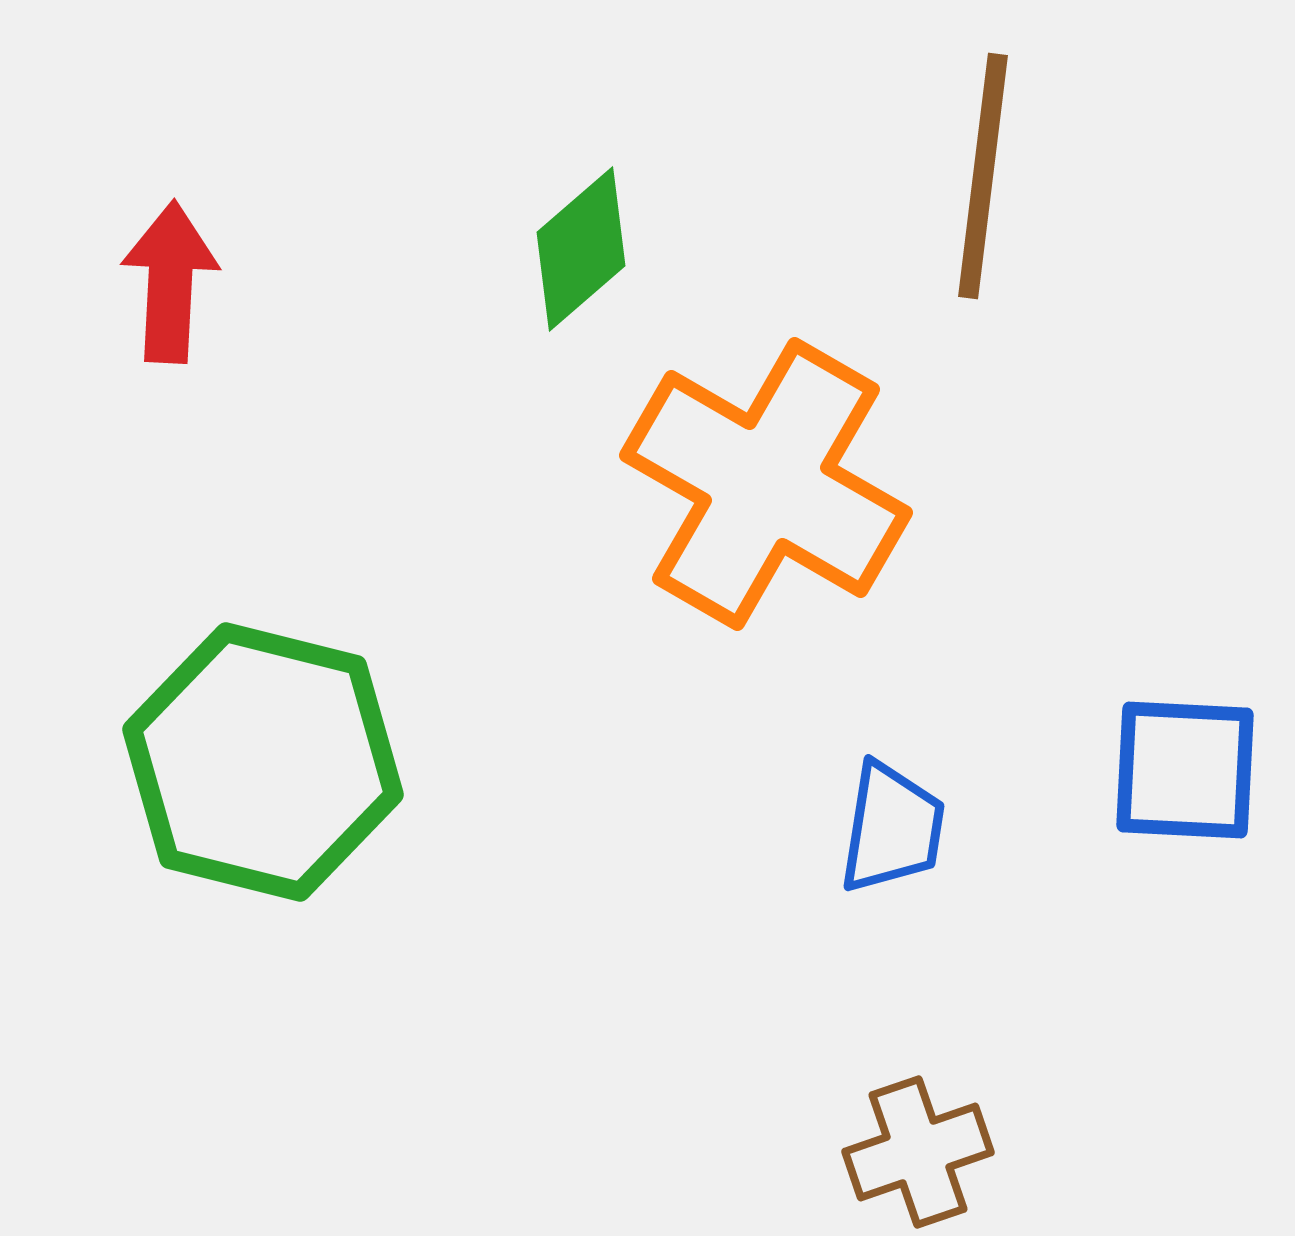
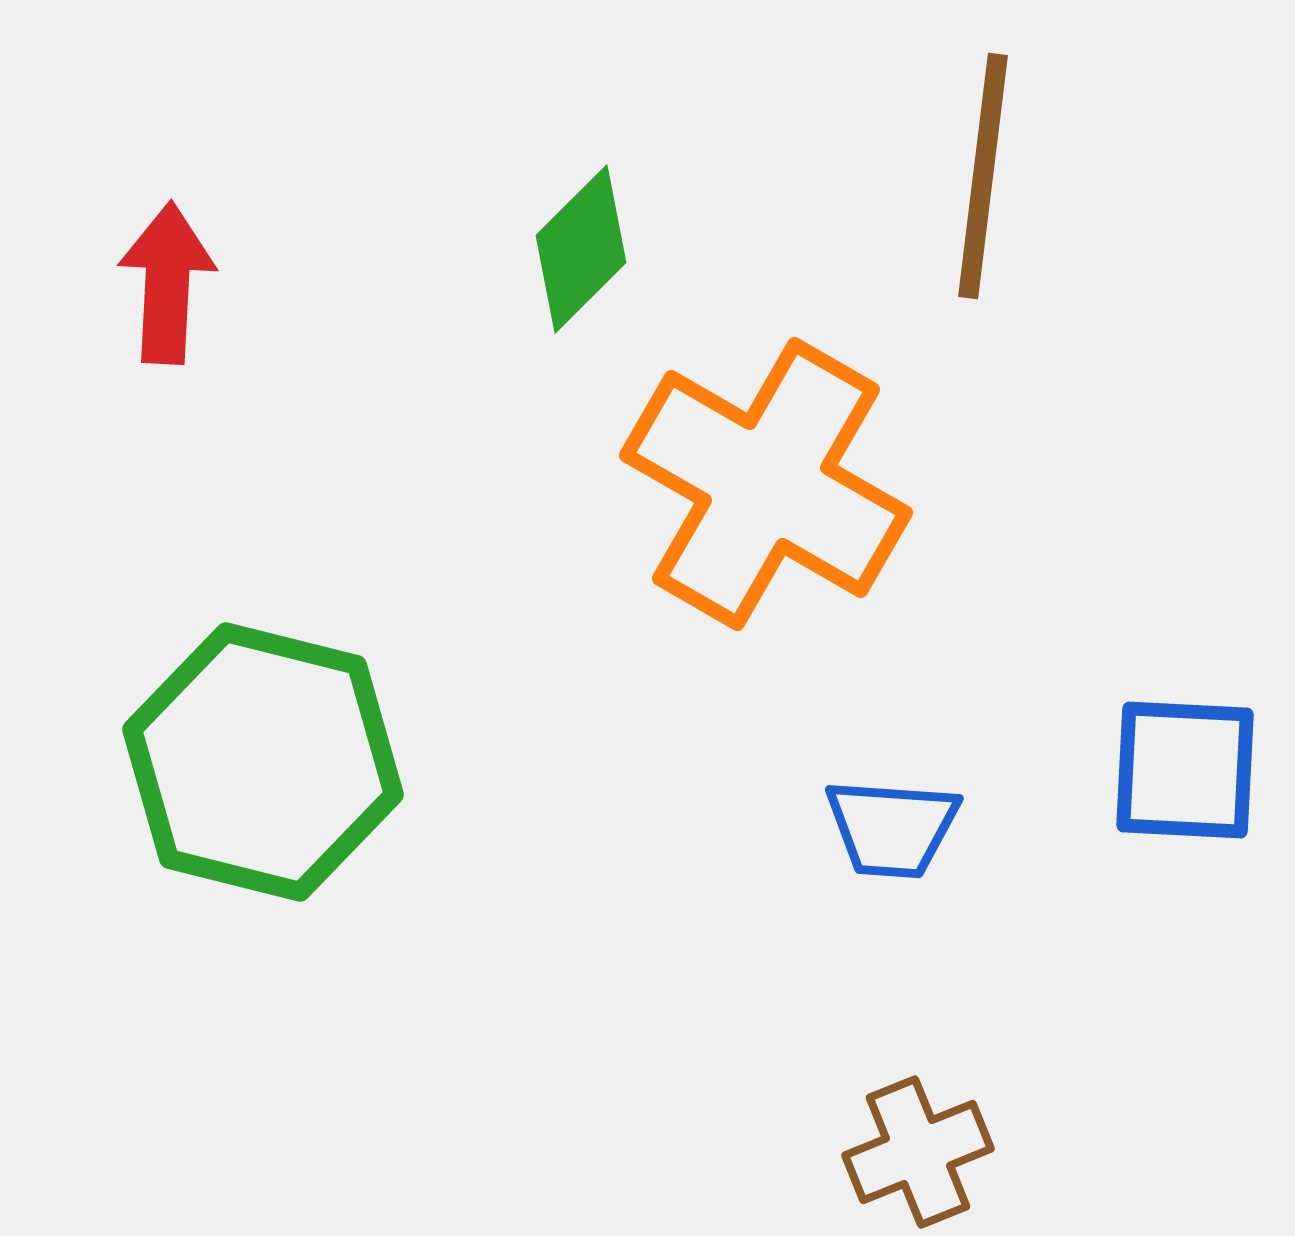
green diamond: rotated 4 degrees counterclockwise
red arrow: moved 3 px left, 1 px down
blue trapezoid: rotated 85 degrees clockwise
brown cross: rotated 3 degrees counterclockwise
